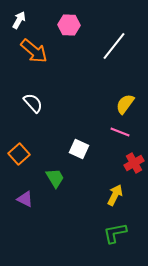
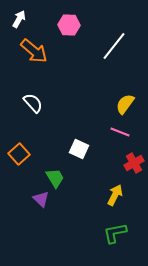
white arrow: moved 1 px up
purple triangle: moved 16 px right; rotated 18 degrees clockwise
